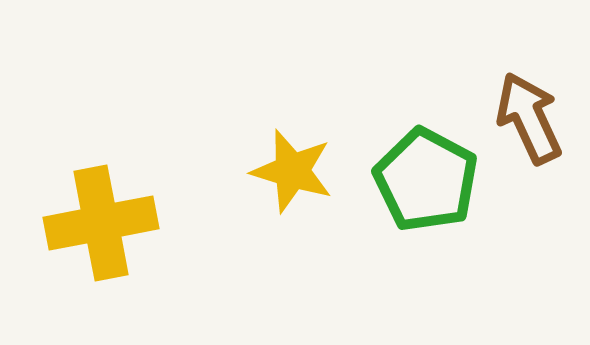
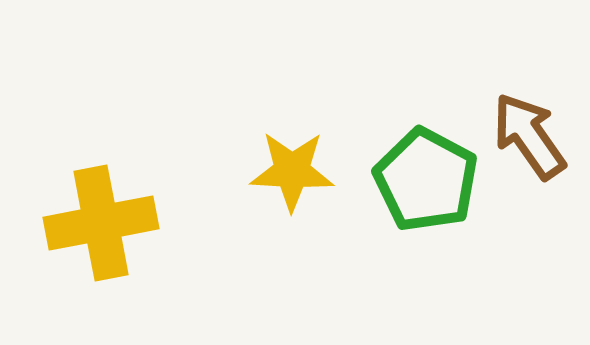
brown arrow: moved 18 px down; rotated 10 degrees counterclockwise
yellow star: rotated 14 degrees counterclockwise
